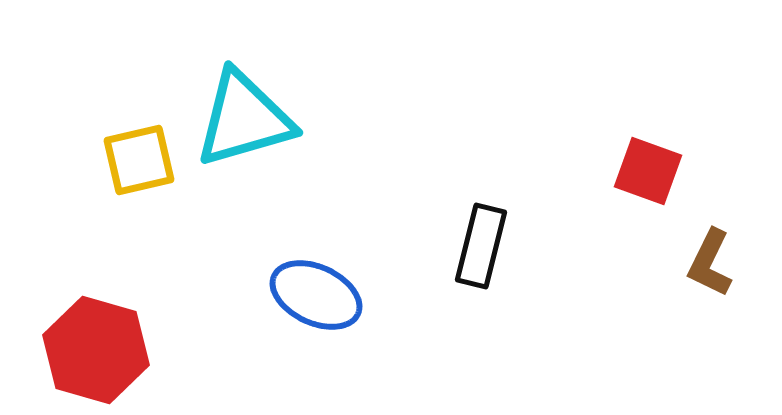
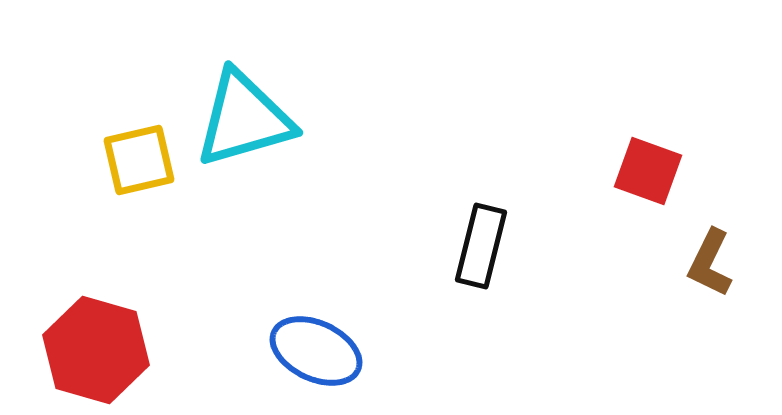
blue ellipse: moved 56 px down
